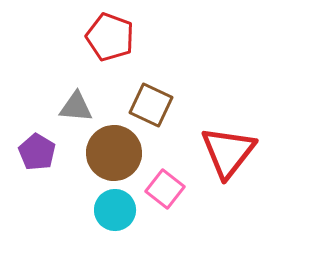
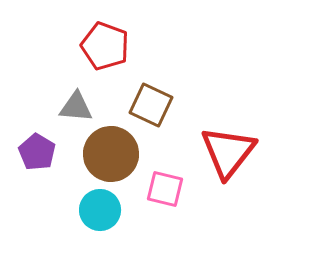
red pentagon: moved 5 px left, 9 px down
brown circle: moved 3 px left, 1 px down
pink square: rotated 24 degrees counterclockwise
cyan circle: moved 15 px left
